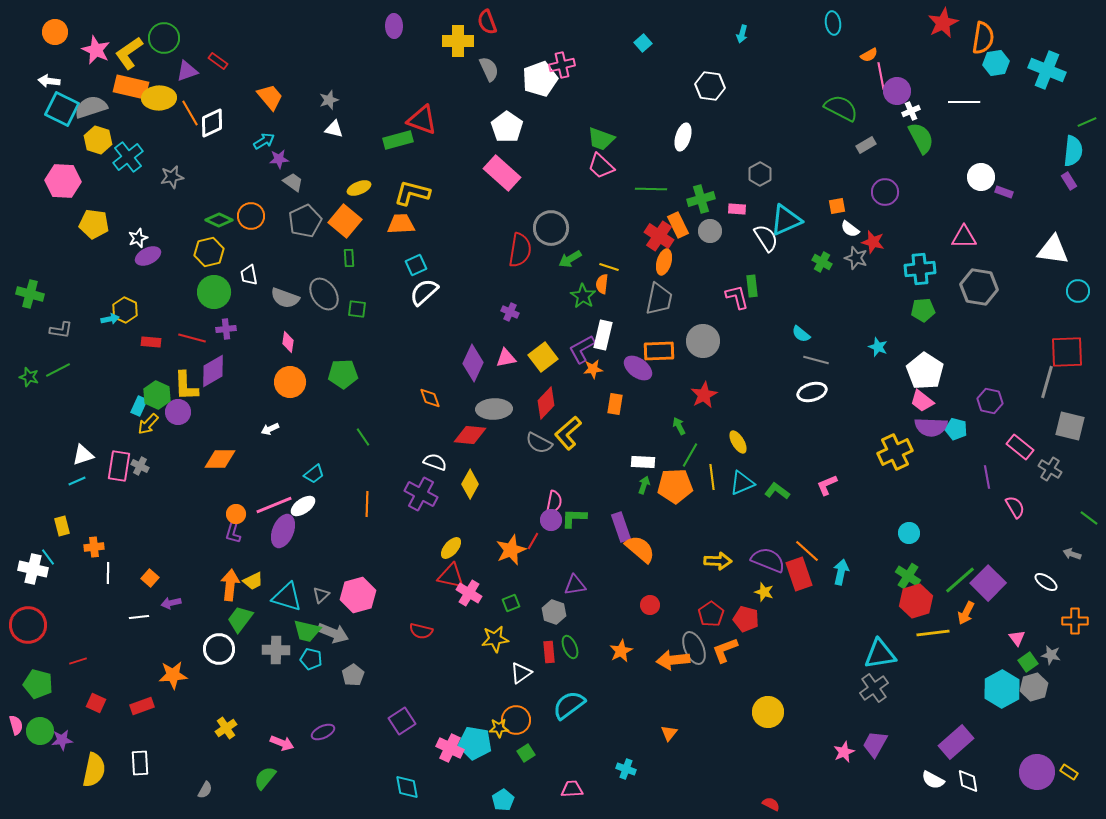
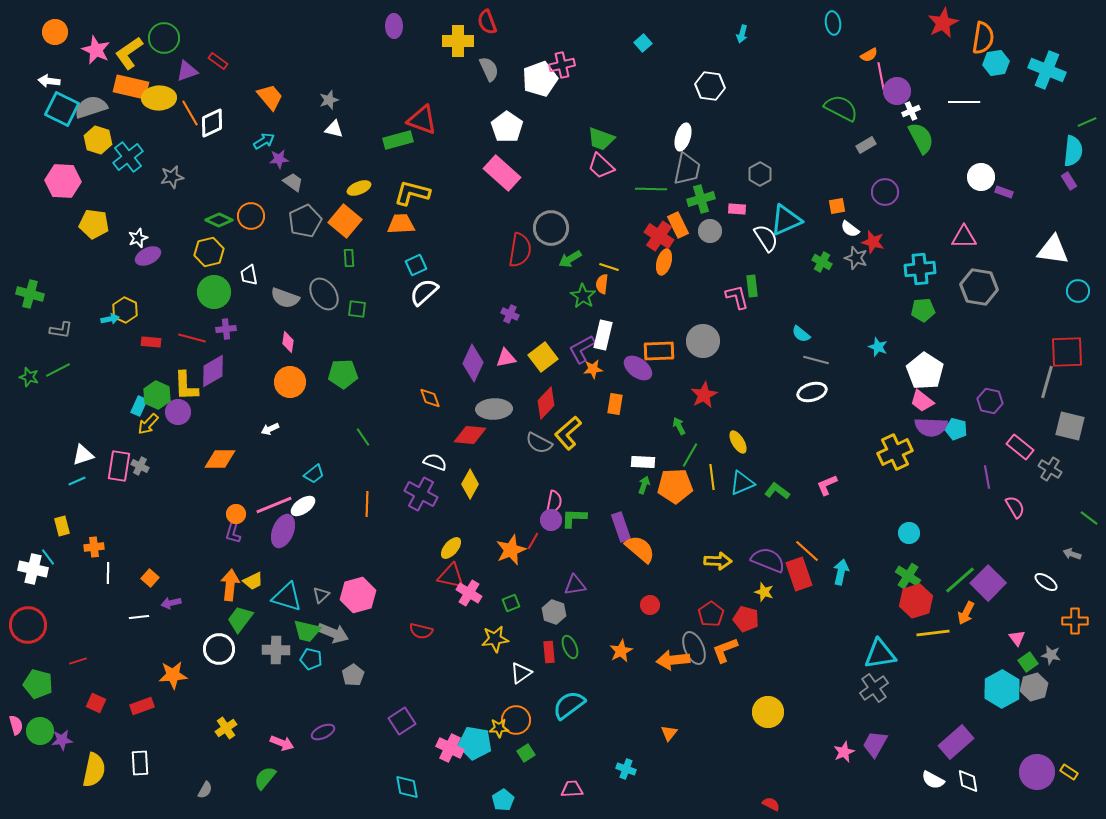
gray trapezoid at (659, 299): moved 28 px right, 130 px up
purple cross at (510, 312): moved 2 px down
